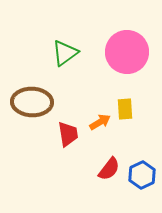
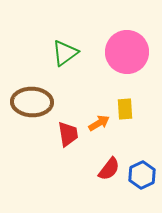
orange arrow: moved 1 px left, 1 px down
